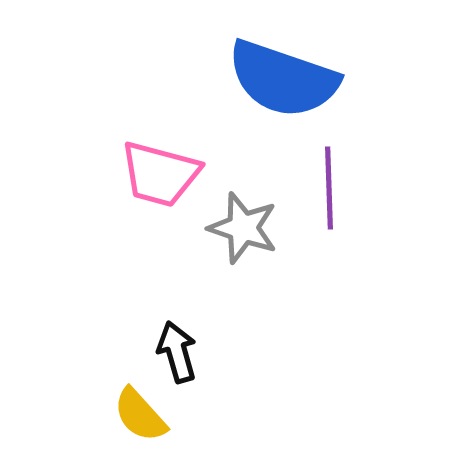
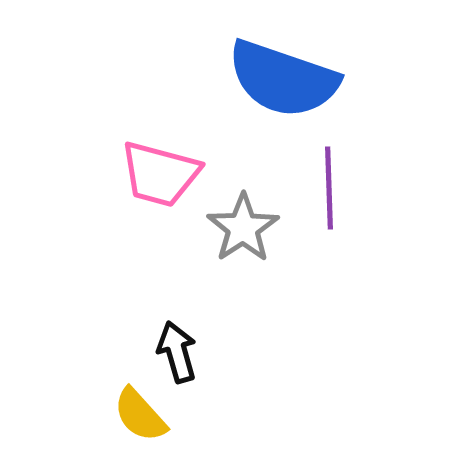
gray star: rotated 20 degrees clockwise
